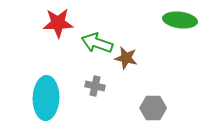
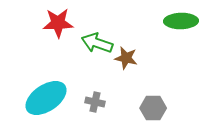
green ellipse: moved 1 px right, 1 px down; rotated 8 degrees counterclockwise
gray cross: moved 16 px down
cyan ellipse: rotated 54 degrees clockwise
